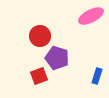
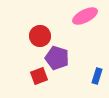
pink ellipse: moved 6 px left
